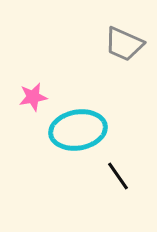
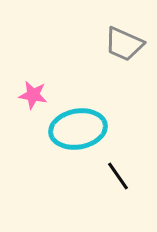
pink star: moved 2 px up; rotated 20 degrees clockwise
cyan ellipse: moved 1 px up
